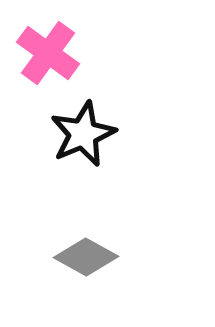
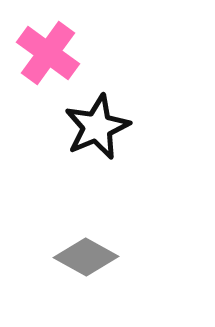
black star: moved 14 px right, 7 px up
